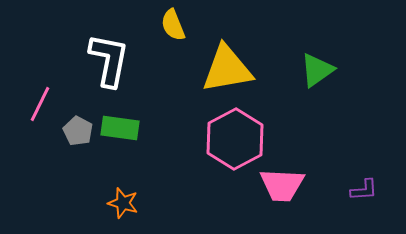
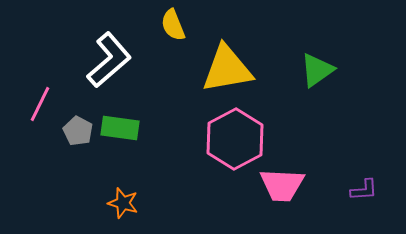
white L-shape: rotated 38 degrees clockwise
